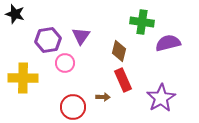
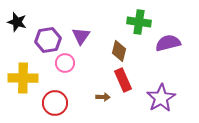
black star: moved 2 px right, 8 px down
green cross: moved 3 px left
red circle: moved 18 px left, 4 px up
